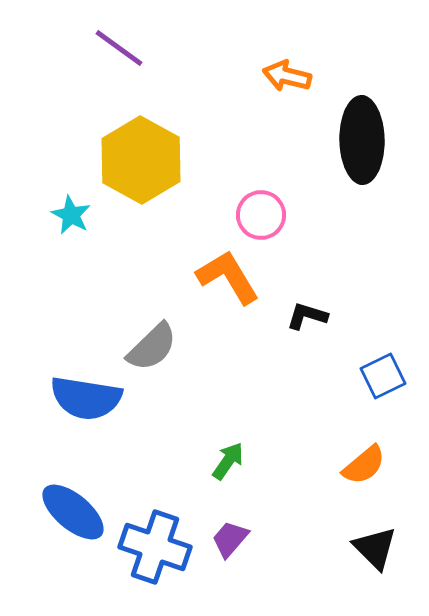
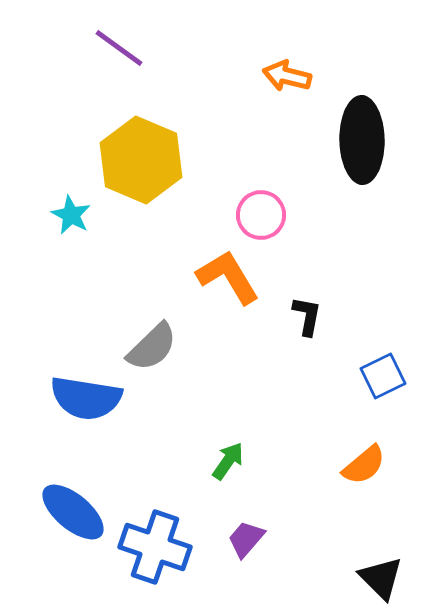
yellow hexagon: rotated 6 degrees counterclockwise
black L-shape: rotated 84 degrees clockwise
purple trapezoid: moved 16 px right
black triangle: moved 6 px right, 30 px down
